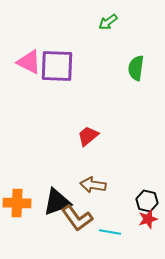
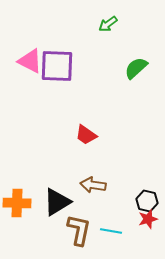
green arrow: moved 2 px down
pink triangle: moved 1 px right, 1 px up
green semicircle: rotated 40 degrees clockwise
red trapezoid: moved 2 px left, 1 px up; rotated 105 degrees counterclockwise
black triangle: rotated 12 degrees counterclockwise
brown L-shape: moved 2 px right, 12 px down; rotated 132 degrees counterclockwise
cyan line: moved 1 px right, 1 px up
